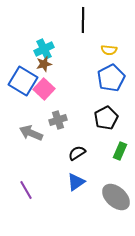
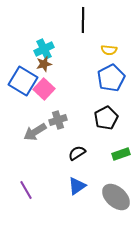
gray arrow: moved 4 px right, 1 px up; rotated 55 degrees counterclockwise
green rectangle: moved 1 px right, 3 px down; rotated 48 degrees clockwise
blue triangle: moved 1 px right, 4 px down
